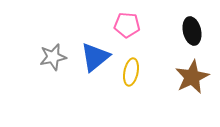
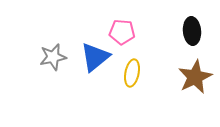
pink pentagon: moved 5 px left, 7 px down
black ellipse: rotated 8 degrees clockwise
yellow ellipse: moved 1 px right, 1 px down
brown star: moved 3 px right
